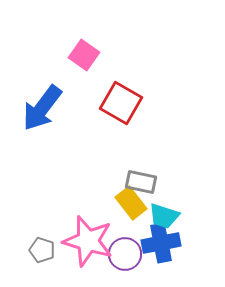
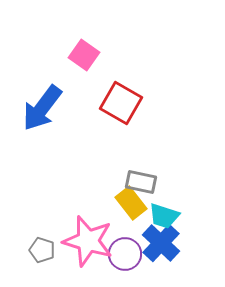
blue cross: rotated 36 degrees counterclockwise
